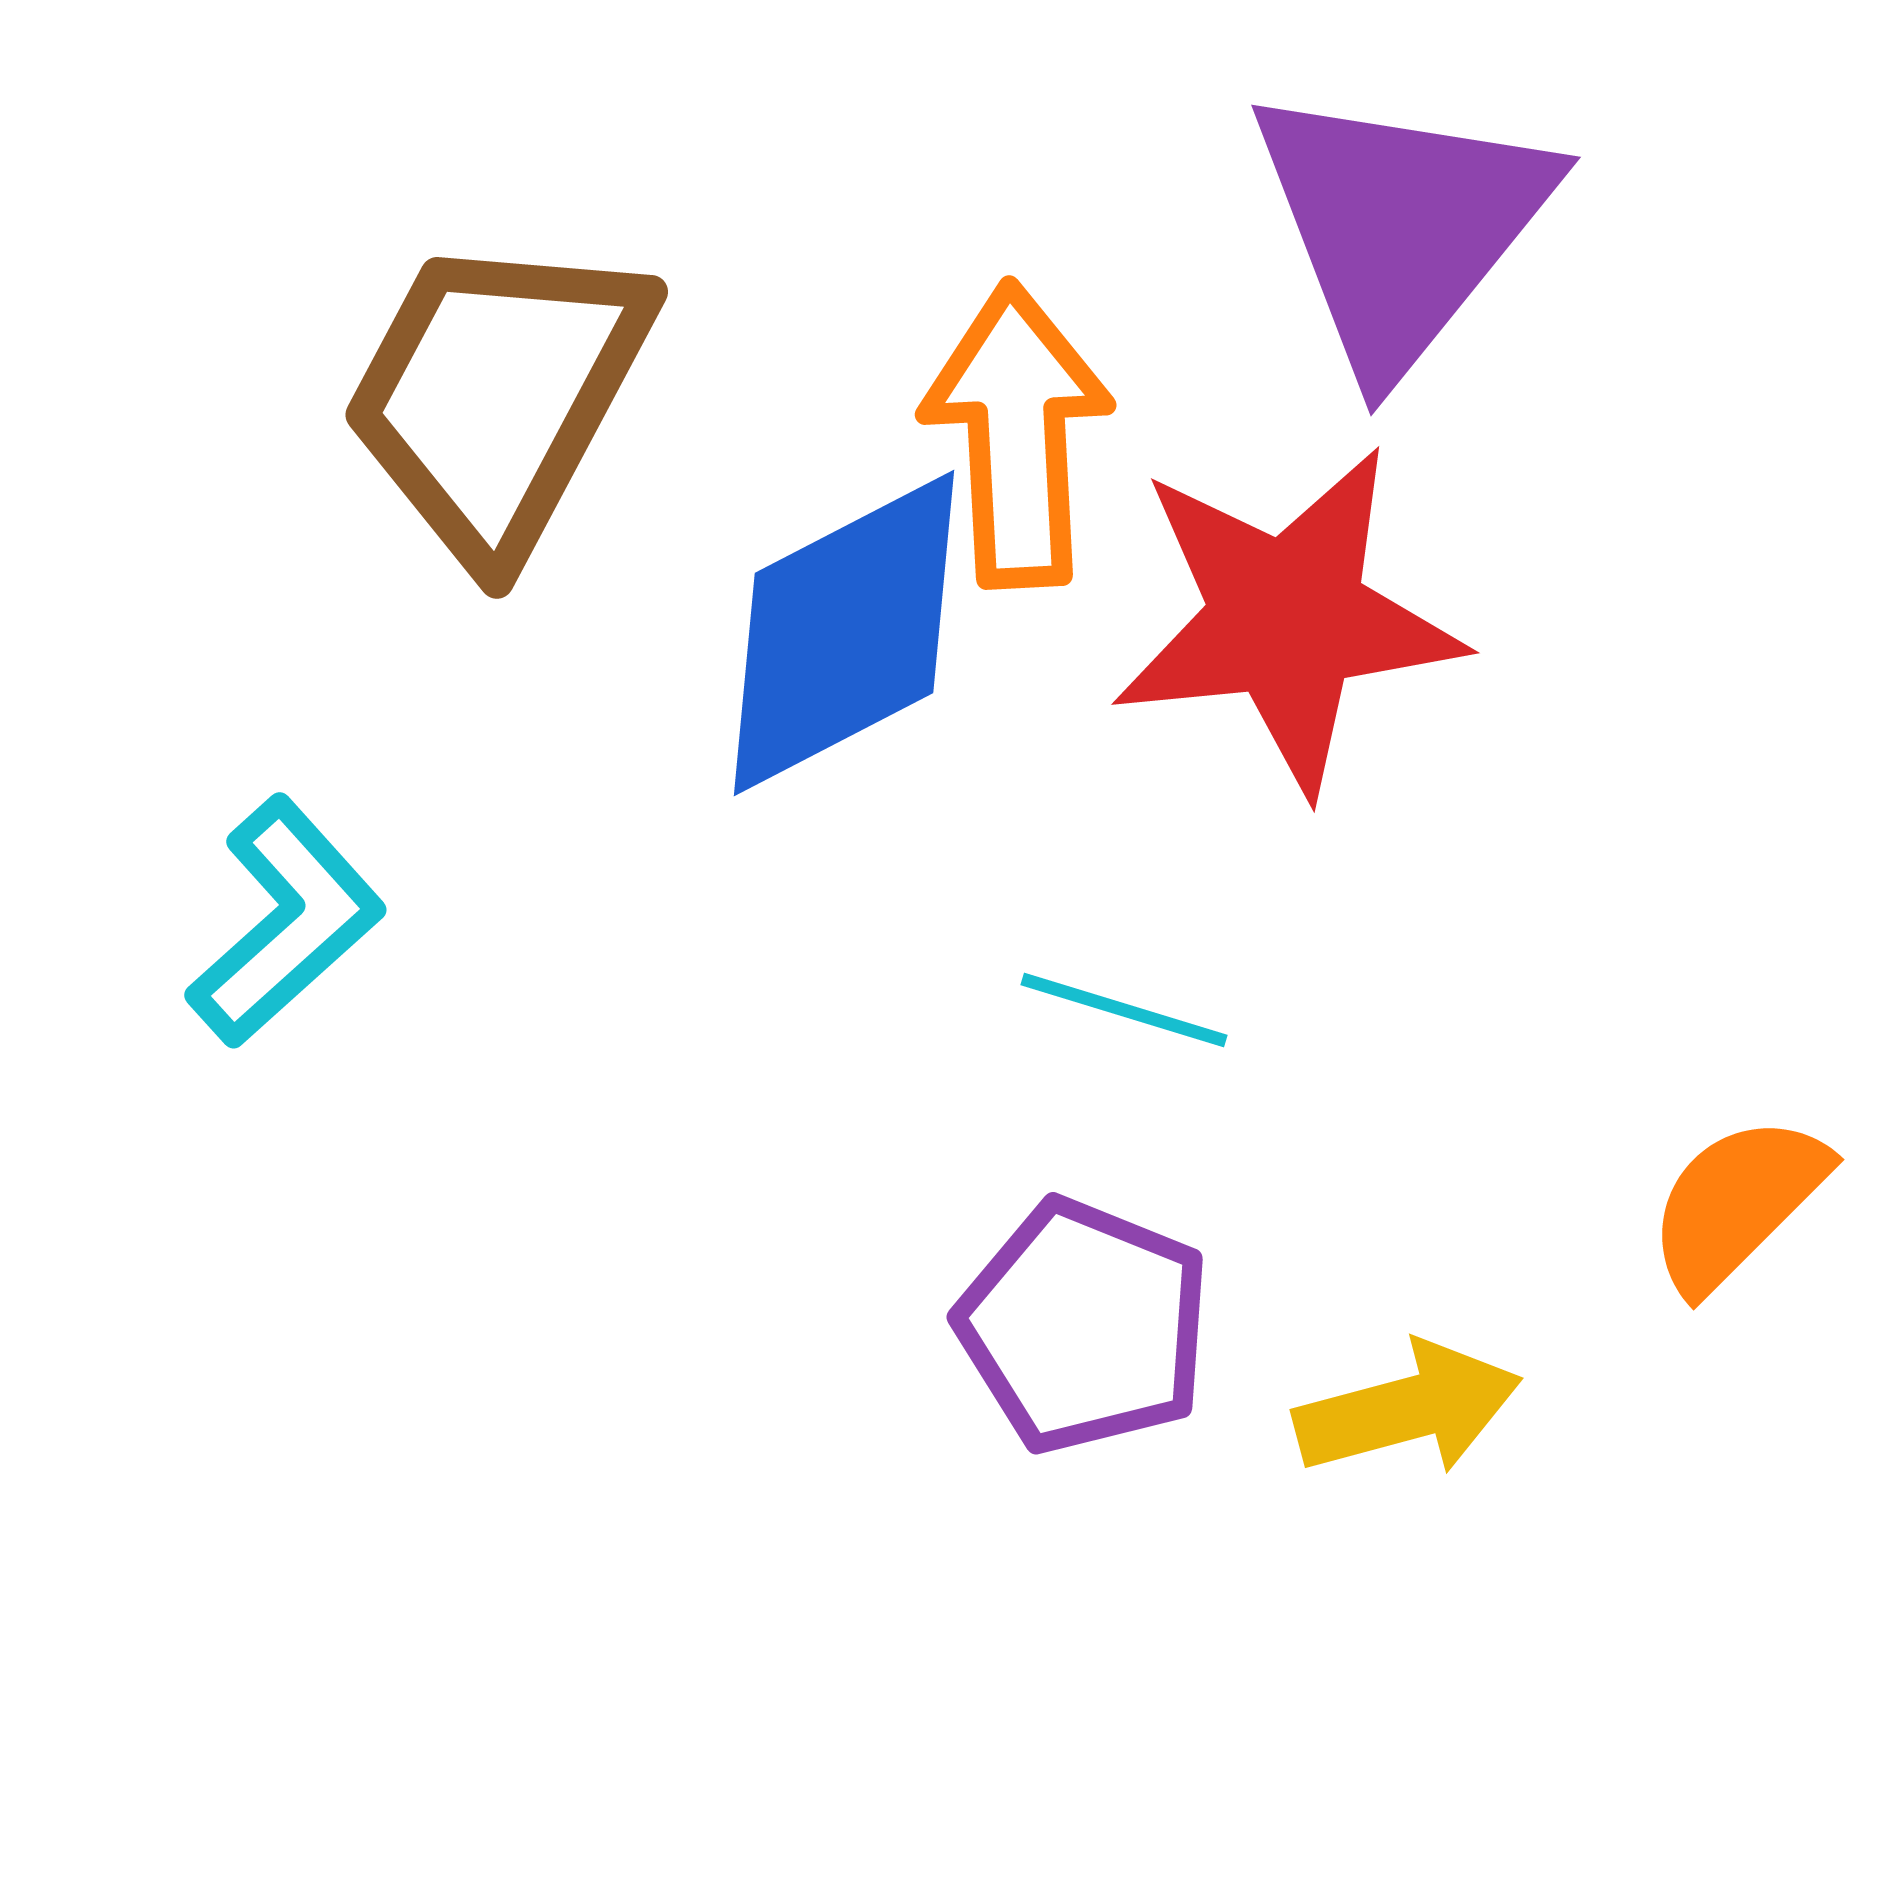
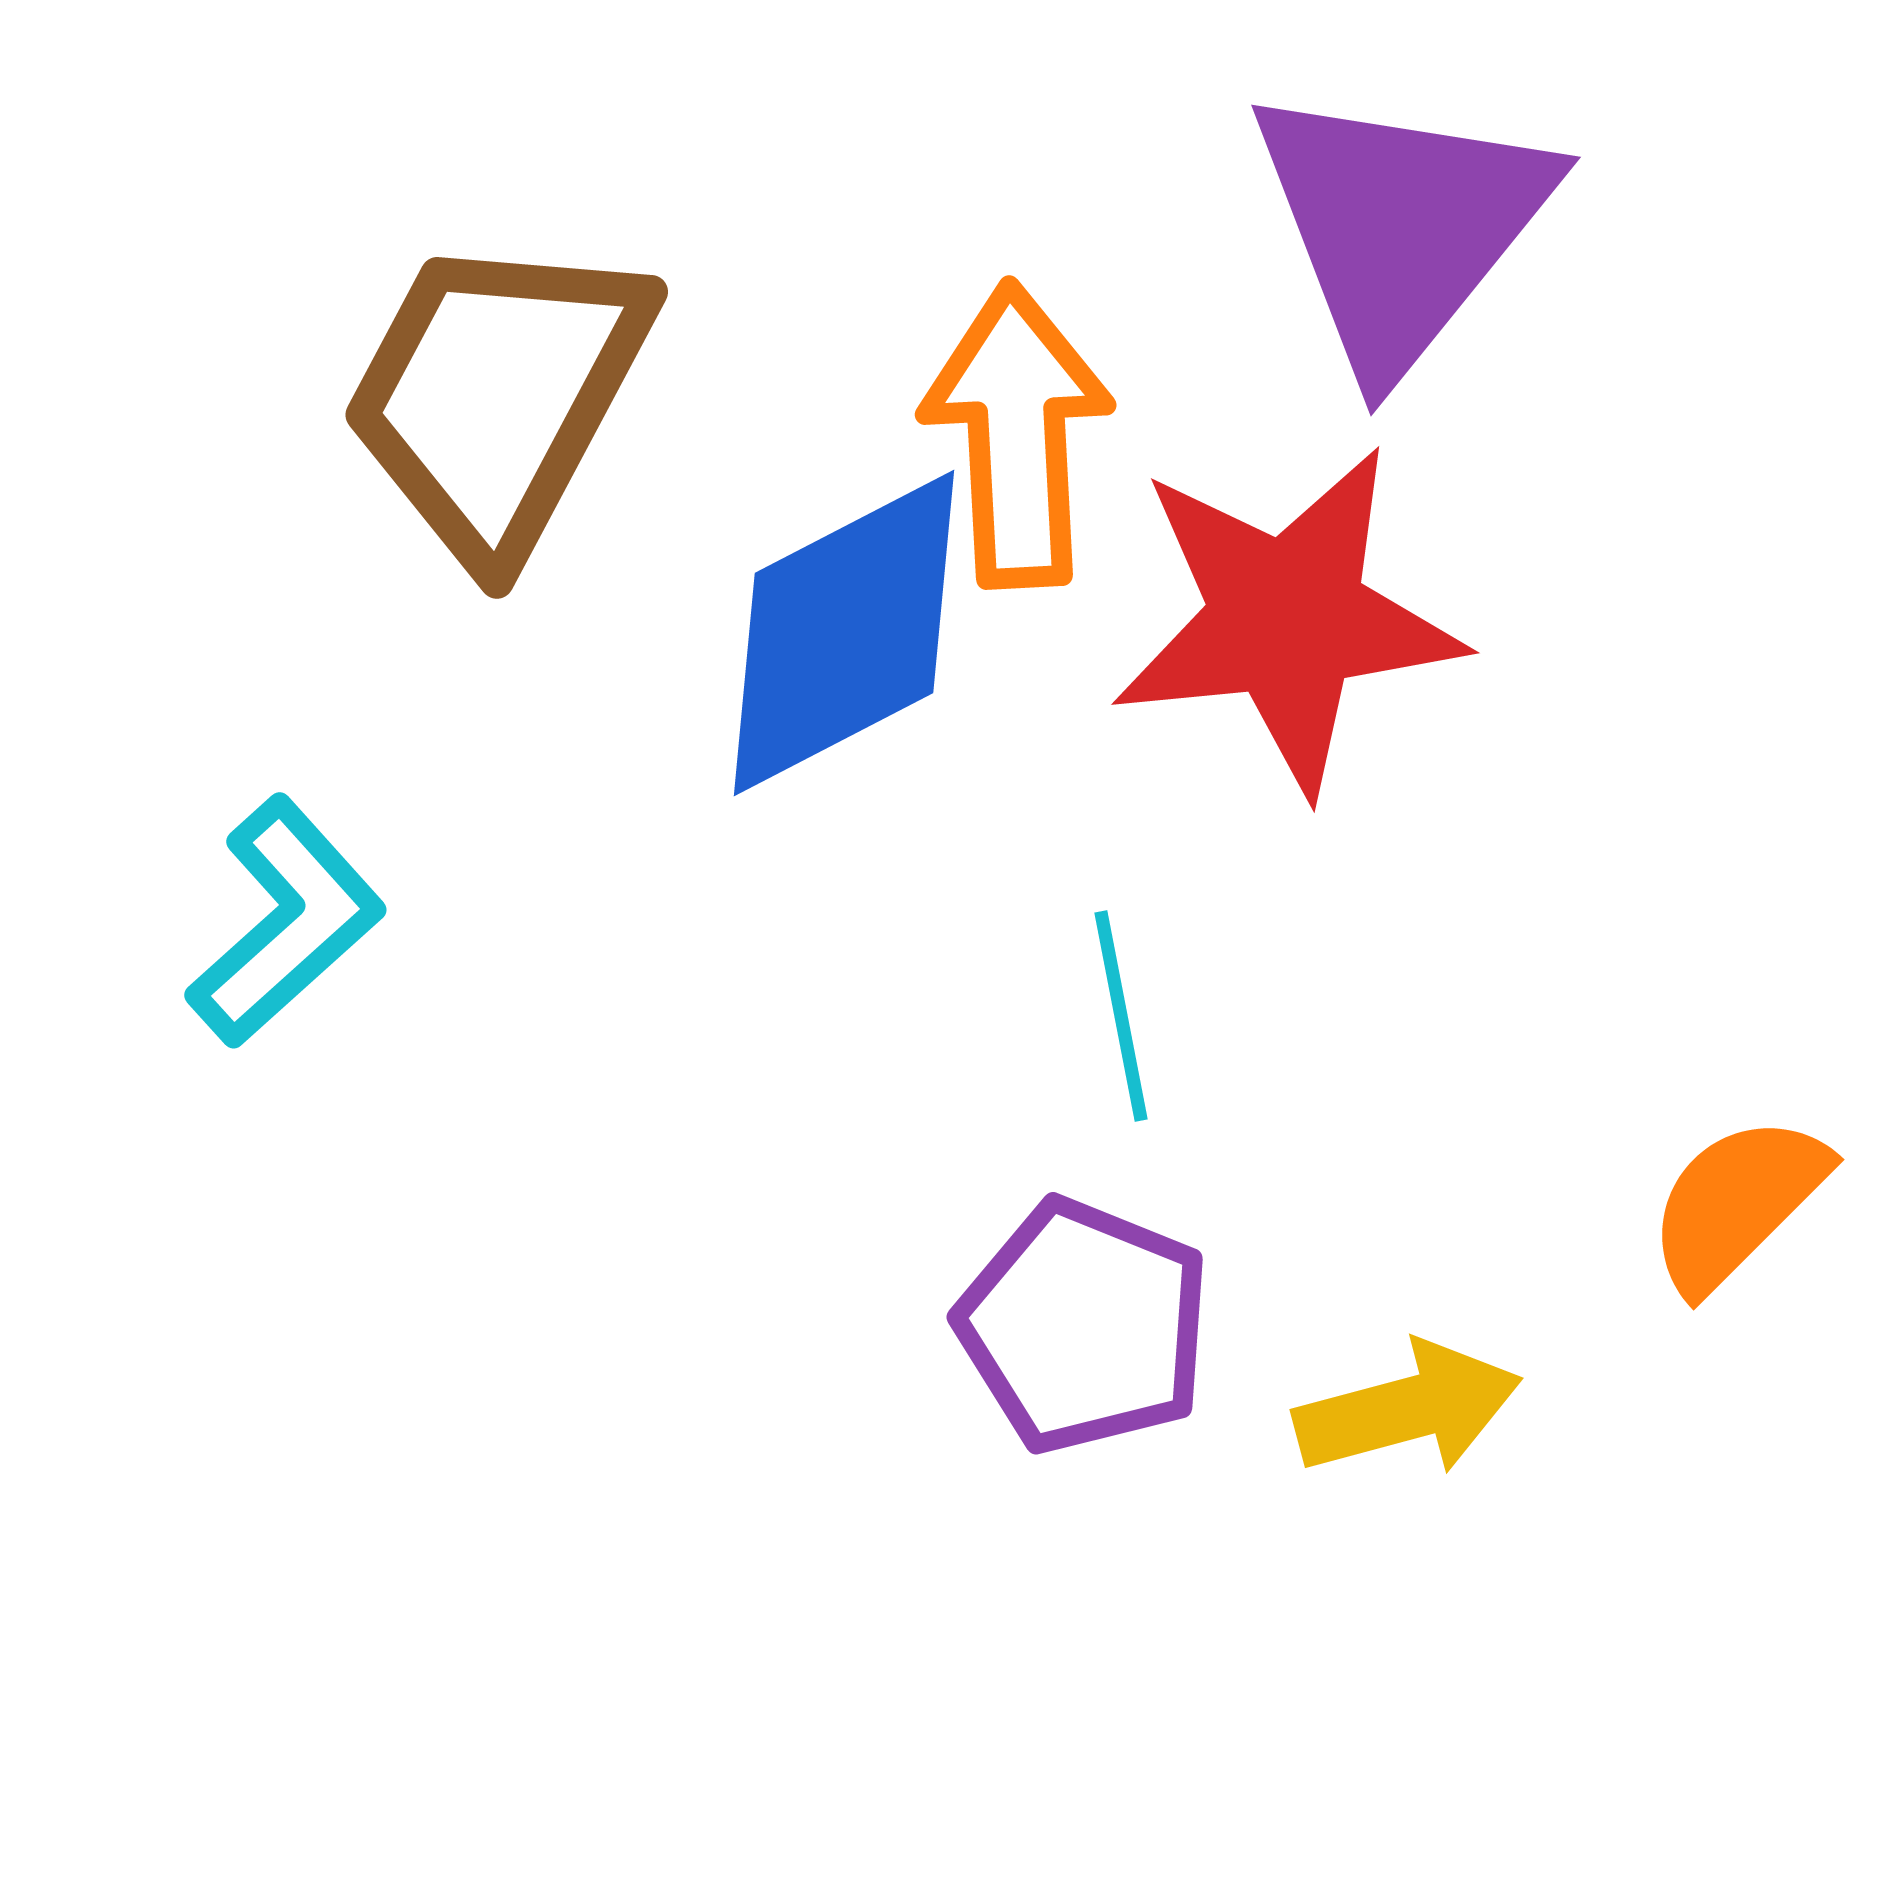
cyan line: moved 3 px left, 6 px down; rotated 62 degrees clockwise
